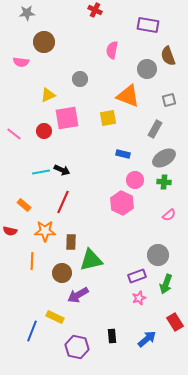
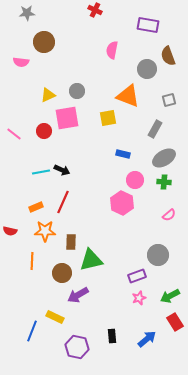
gray circle at (80, 79): moved 3 px left, 12 px down
orange rectangle at (24, 205): moved 12 px right, 2 px down; rotated 64 degrees counterclockwise
green arrow at (166, 284): moved 4 px right, 12 px down; rotated 42 degrees clockwise
